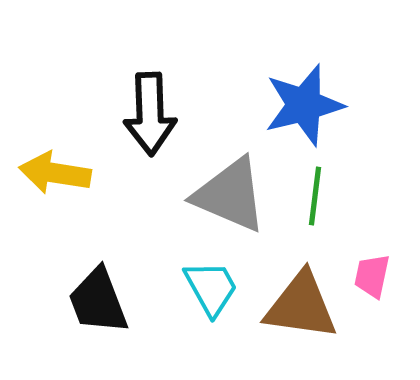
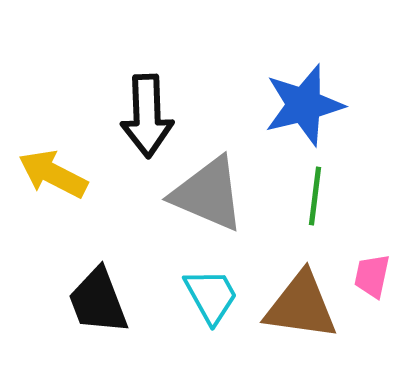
black arrow: moved 3 px left, 2 px down
yellow arrow: moved 2 px left, 1 px down; rotated 18 degrees clockwise
gray triangle: moved 22 px left, 1 px up
cyan trapezoid: moved 8 px down
